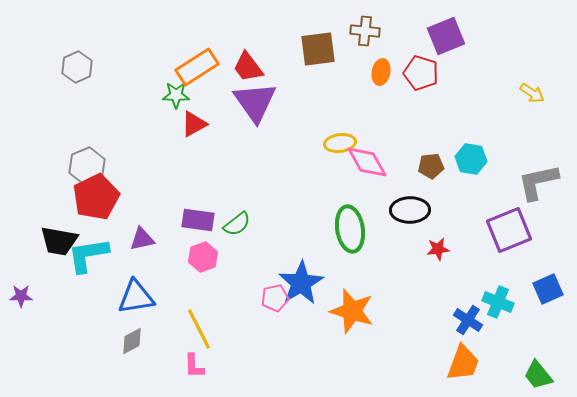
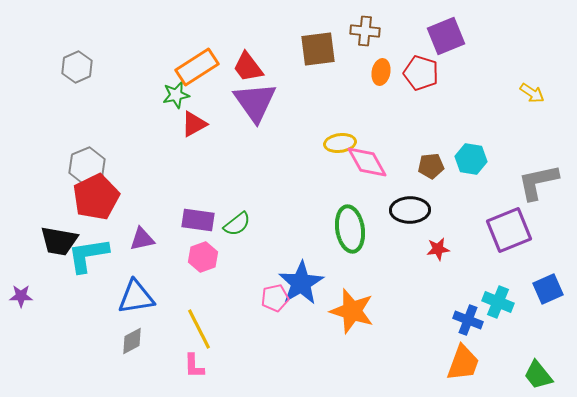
green star at (176, 95): rotated 12 degrees counterclockwise
blue cross at (468, 320): rotated 12 degrees counterclockwise
